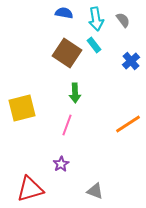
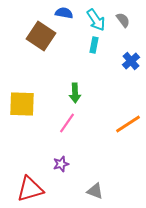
cyan arrow: moved 1 px down; rotated 25 degrees counterclockwise
cyan rectangle: rotated 49 degrees clockwise
brown square: moved 26 px left, 17 px up
yellow square: moved 4 px up; rotated 16 degrees clockwise
pink line: moved 2 px up; rotated 15 degrees clockwise
purple star: rotated 14 degrees clockwise
